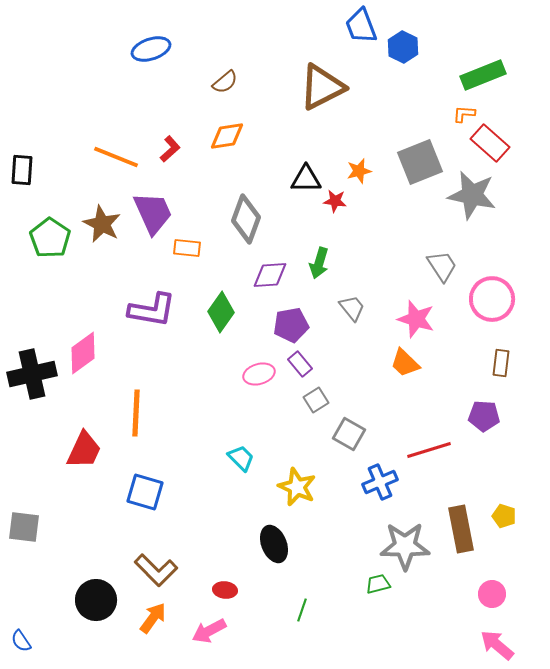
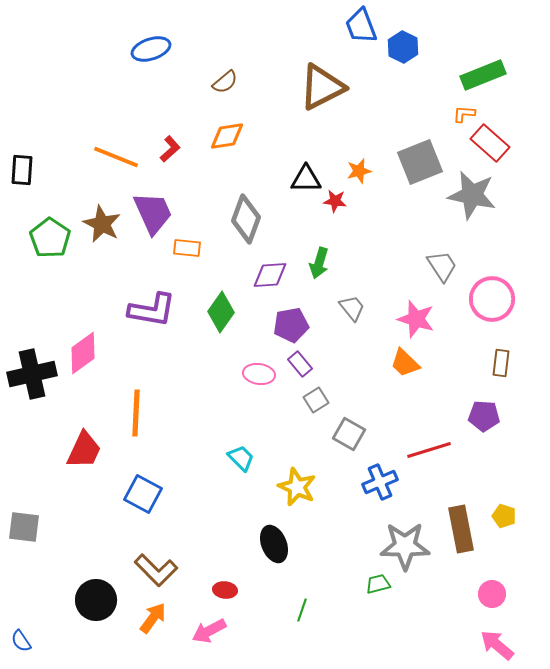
pink ellipse at (259, 374): rotated 24 degrees clockwise
blue square at (145, 492): moved 2 px left, 2 px down; rotated 12 degrees clockwise
